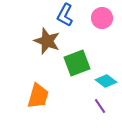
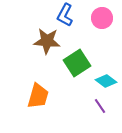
brown star: rotated 16 degrees counterclockwise
green square: rotated 12 degrees counterclockwise
